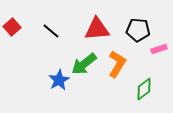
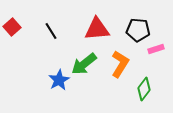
black line: rotated 18 degrees clockwise
pink rectangle: moved 3 px left
orange L-shape: moved 3 px right
green diamond: rotated 15 degrees counterclockwise
